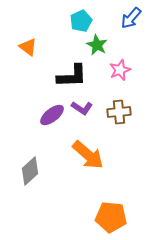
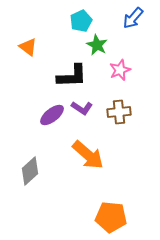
blue arrow: moved 2 px right
